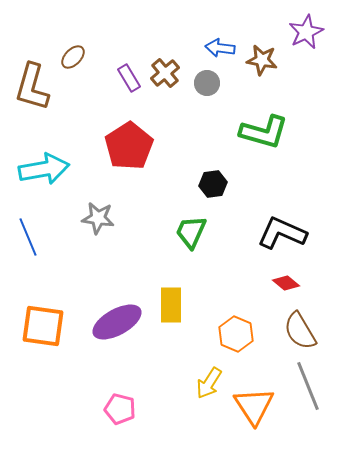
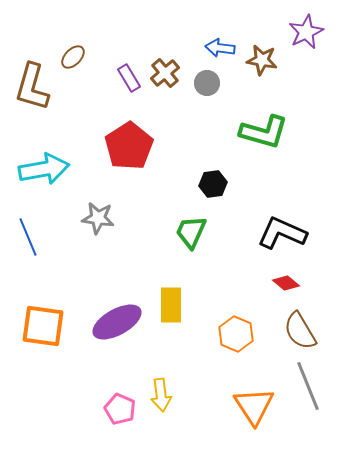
yellow arrow: moved 48 px left, 12 px down; rotated 40 degrees counterclockwise
pink pentagon: rotated 8 degrees clockwise
